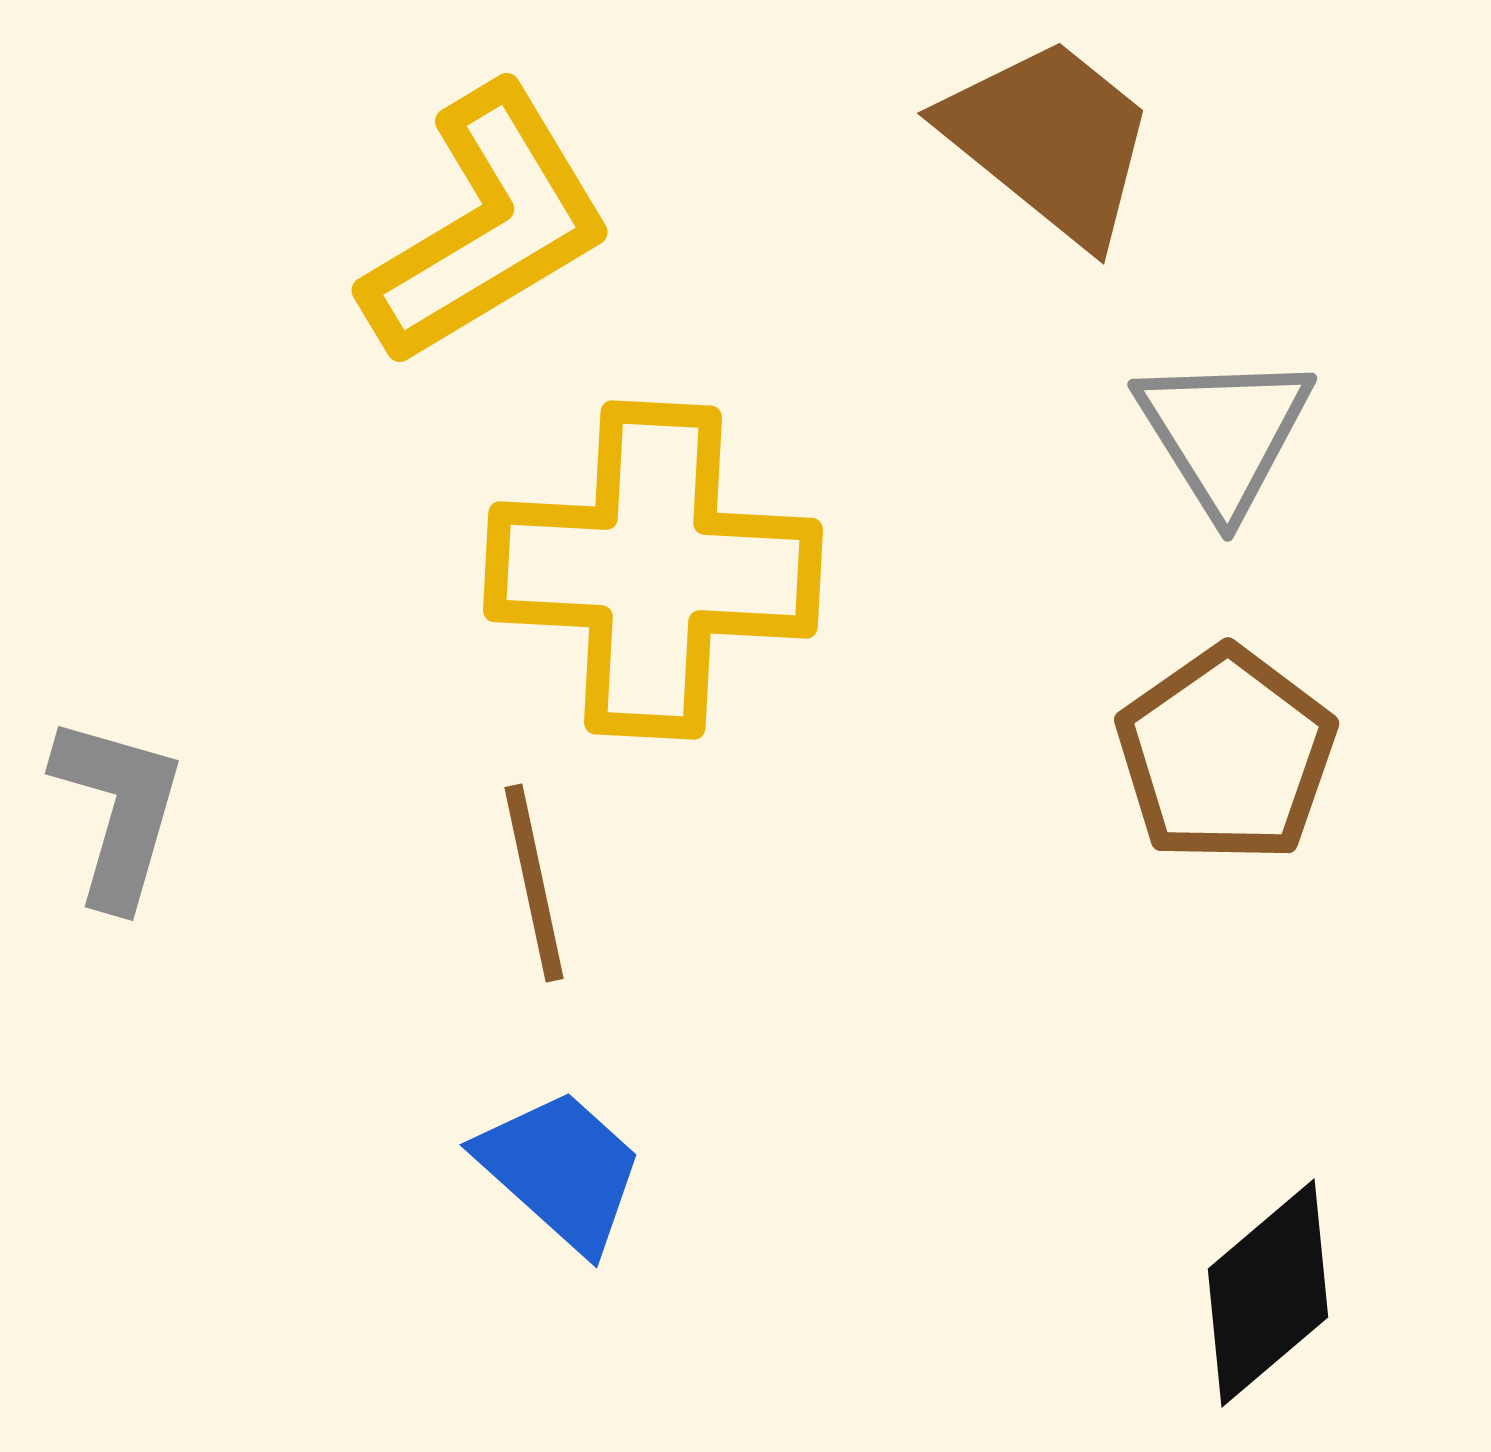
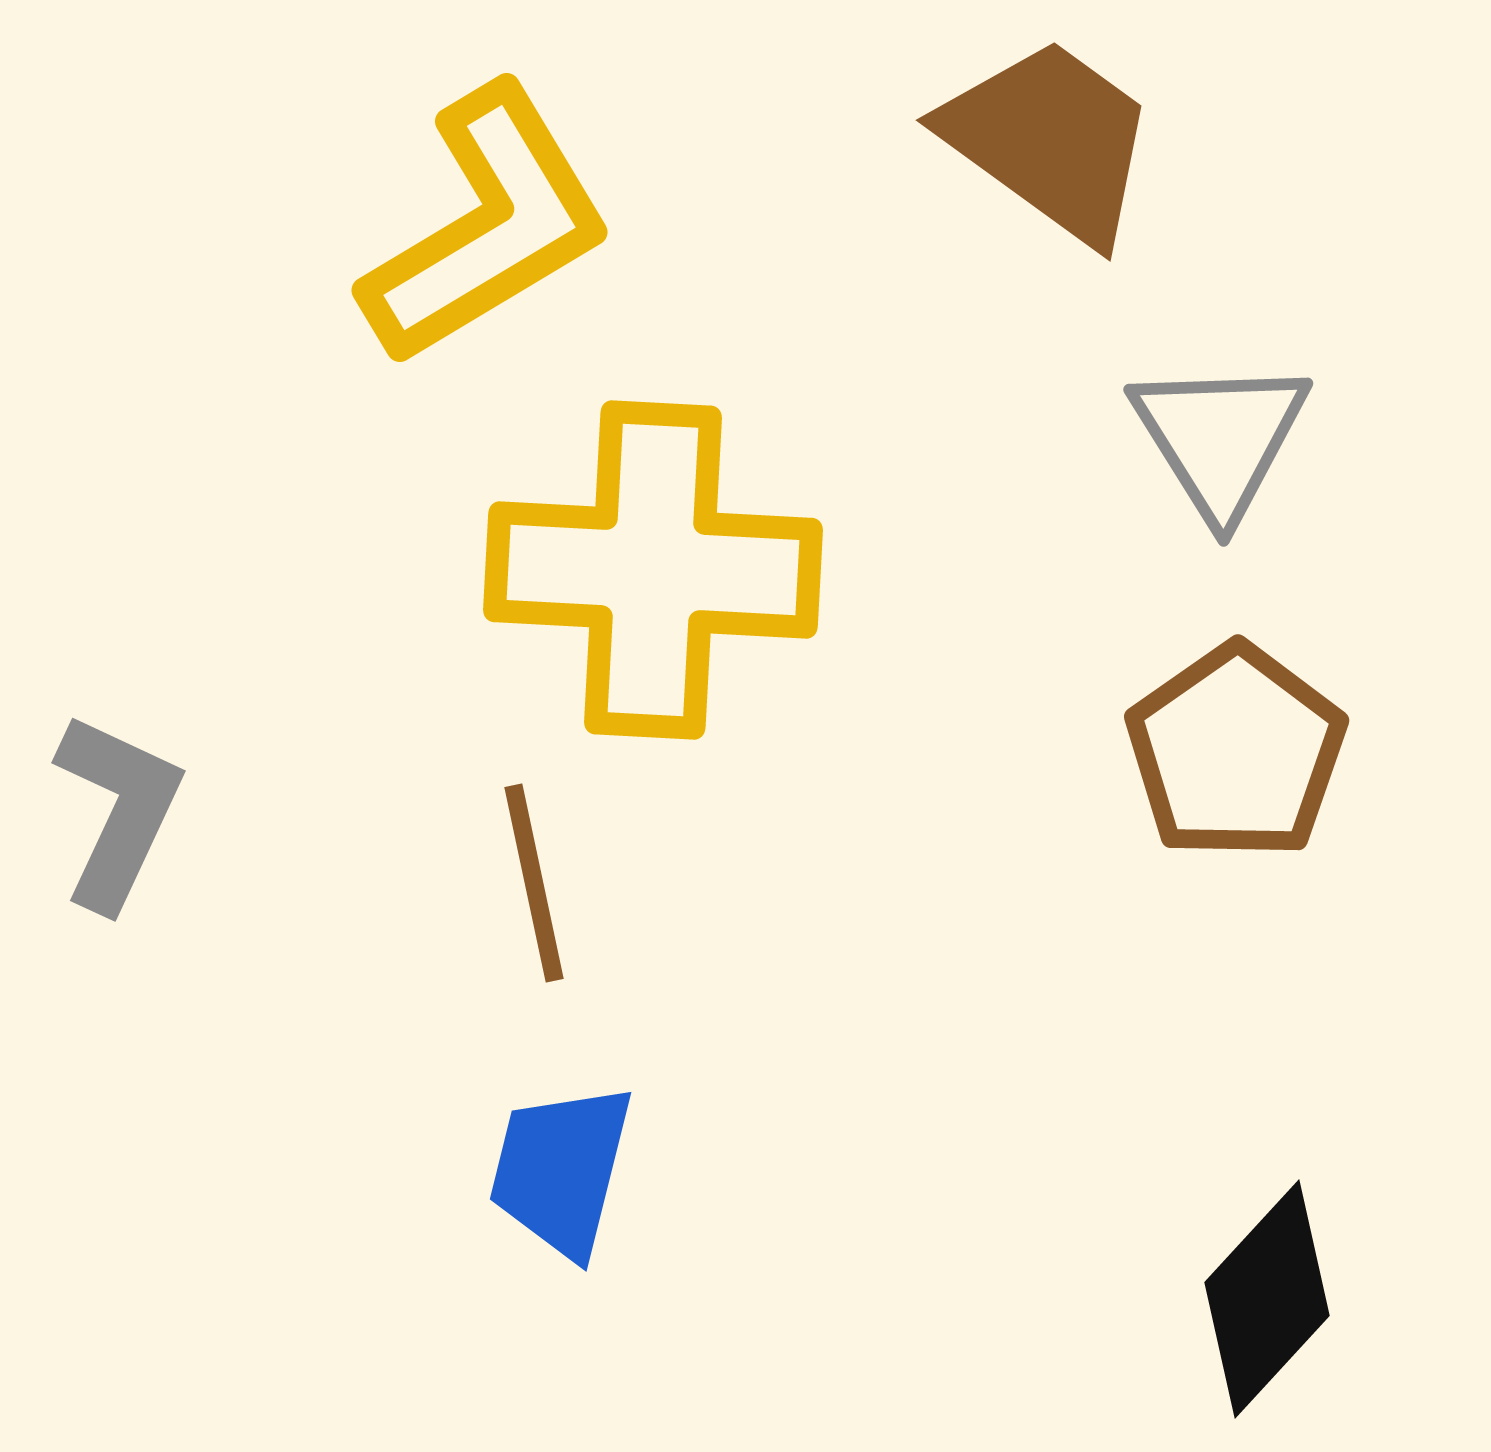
brown trapezoid: rotated 3 degrees counterclockwise
gray triangle: moved 4 px left, 5 px down
brown pentagon: moved 10 px right, 3 px up
gray L-shape: rotated 9 degrees clockwise
blue trapezoid: rotated 118 degrees counterclockwise
black diamond: moved 1 px left, 6 px down; rotated 7 degrees counterclockwise
